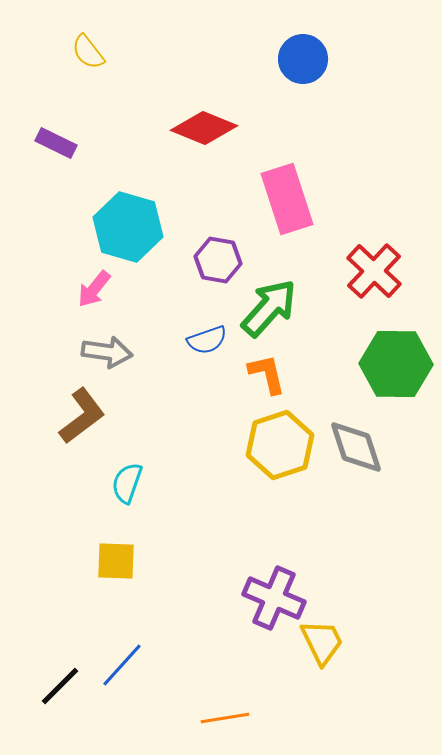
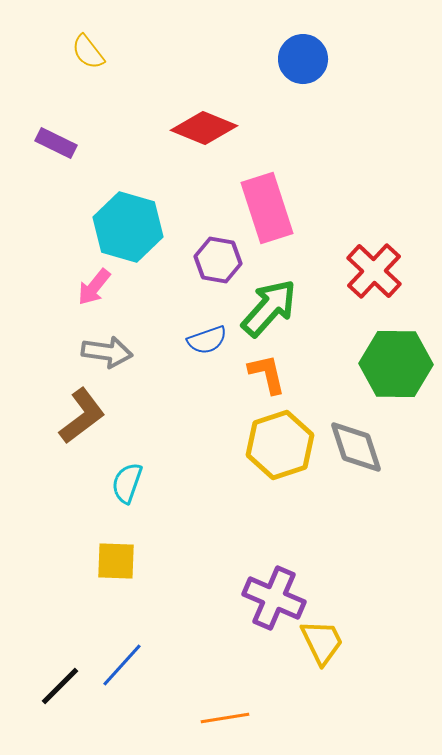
pink rectangle: moved 20 px left, 9 px down
pink arrow: moved 2 px up
